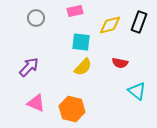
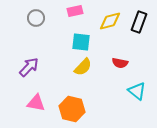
yellow diamond: moved 4 px up
pink triangle: rotated 12 degrees counterclockwise
